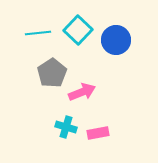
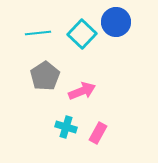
cyan square: moved 4 px right, 4 px down
blue circle: moved 18 px up
gray pentagon: moved 7 px left, 3 px down
pink arrow: moved 1 px up
pink rectangle: rotated 50 degrees counterclockwise
